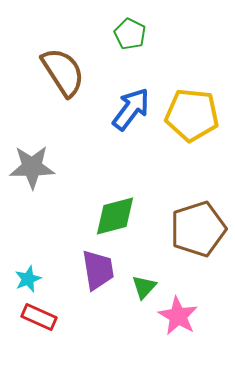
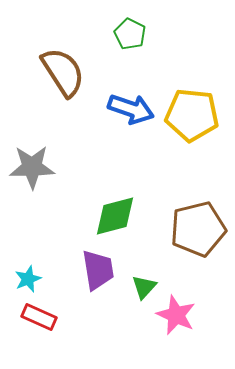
blue arrow: rotated 72 degrees clockwise
brown pentagon: rotated 4 degrees clockwise
pink star: moved 2 px left, 1 px up; rotated 6 degrees counterclockwise
